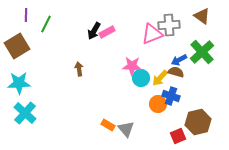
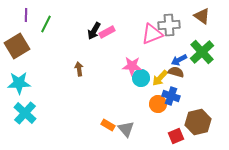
red square: moved 2 px left
